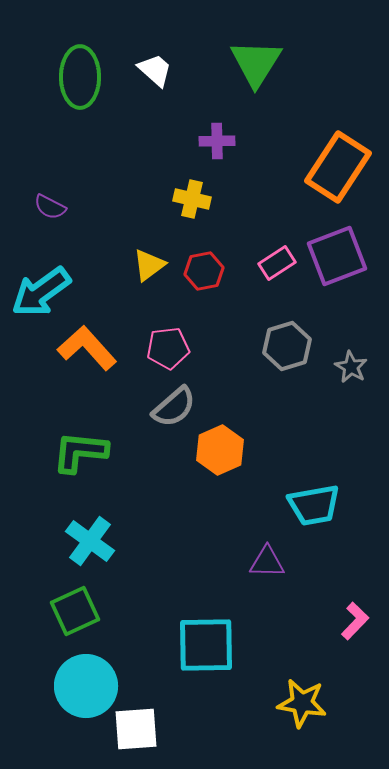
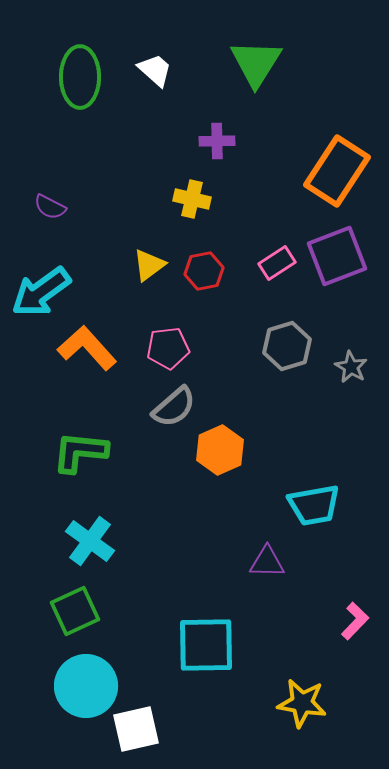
orange rectangle: moved 1 px left, 4 px down
white square: rotated 9 degrees counterclockwise
